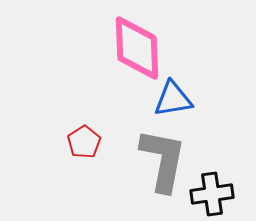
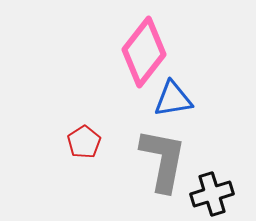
pink diamond: moved 7 px right, 4 px down; rotated 40 degrees clockwise
black cross: rotated 9 degrees counterclockwise
